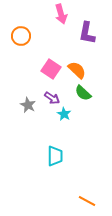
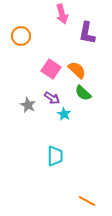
pink arrow: moved 1 px right
